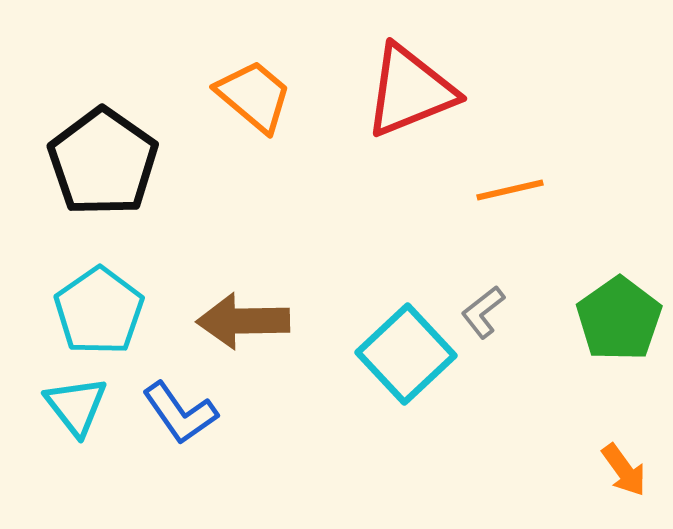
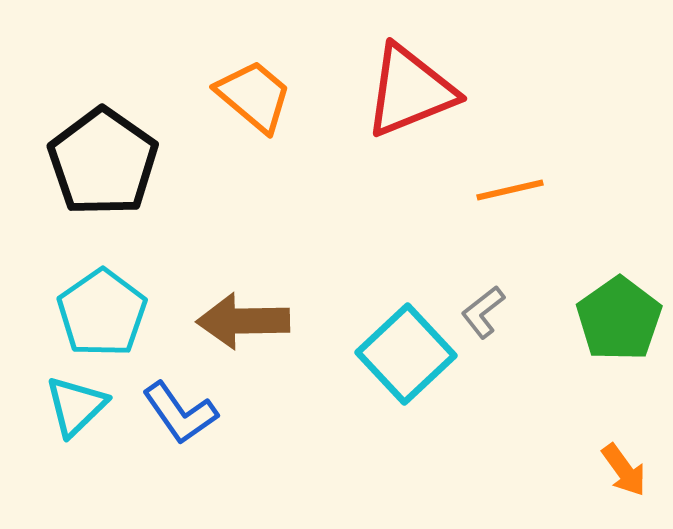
cyan pentagon: moved 3 px right, 2 px down
cyan triangle: rotated 24 degrees clockwise
